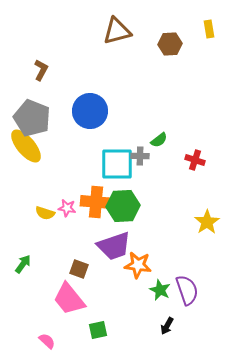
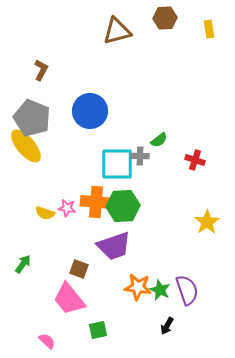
brown hexagon: moved 5 px left, 26 px up
orange star: moved 22 px down
